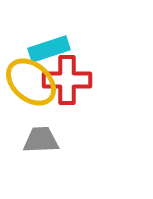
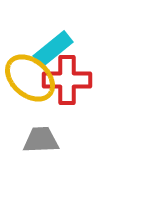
cyan rectangle: moved 4 px right; rotated 21 degrees counterclockwise
yellow ellipse: moved 1 px left, 4 px up
